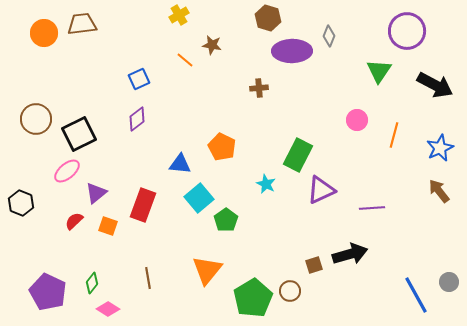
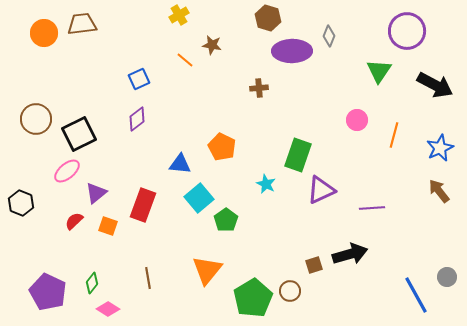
green rectangle at (298, 155): rotated 8 degrees counterclockwise
gray circle at (449, 282): moved 2 px left, 5 px up
